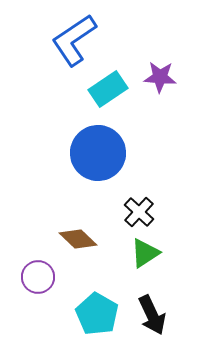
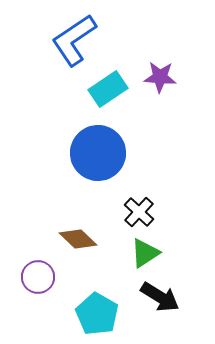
black arrow: moved 8 px right, 18 px up; rotated 33 degrees counterclockwise
